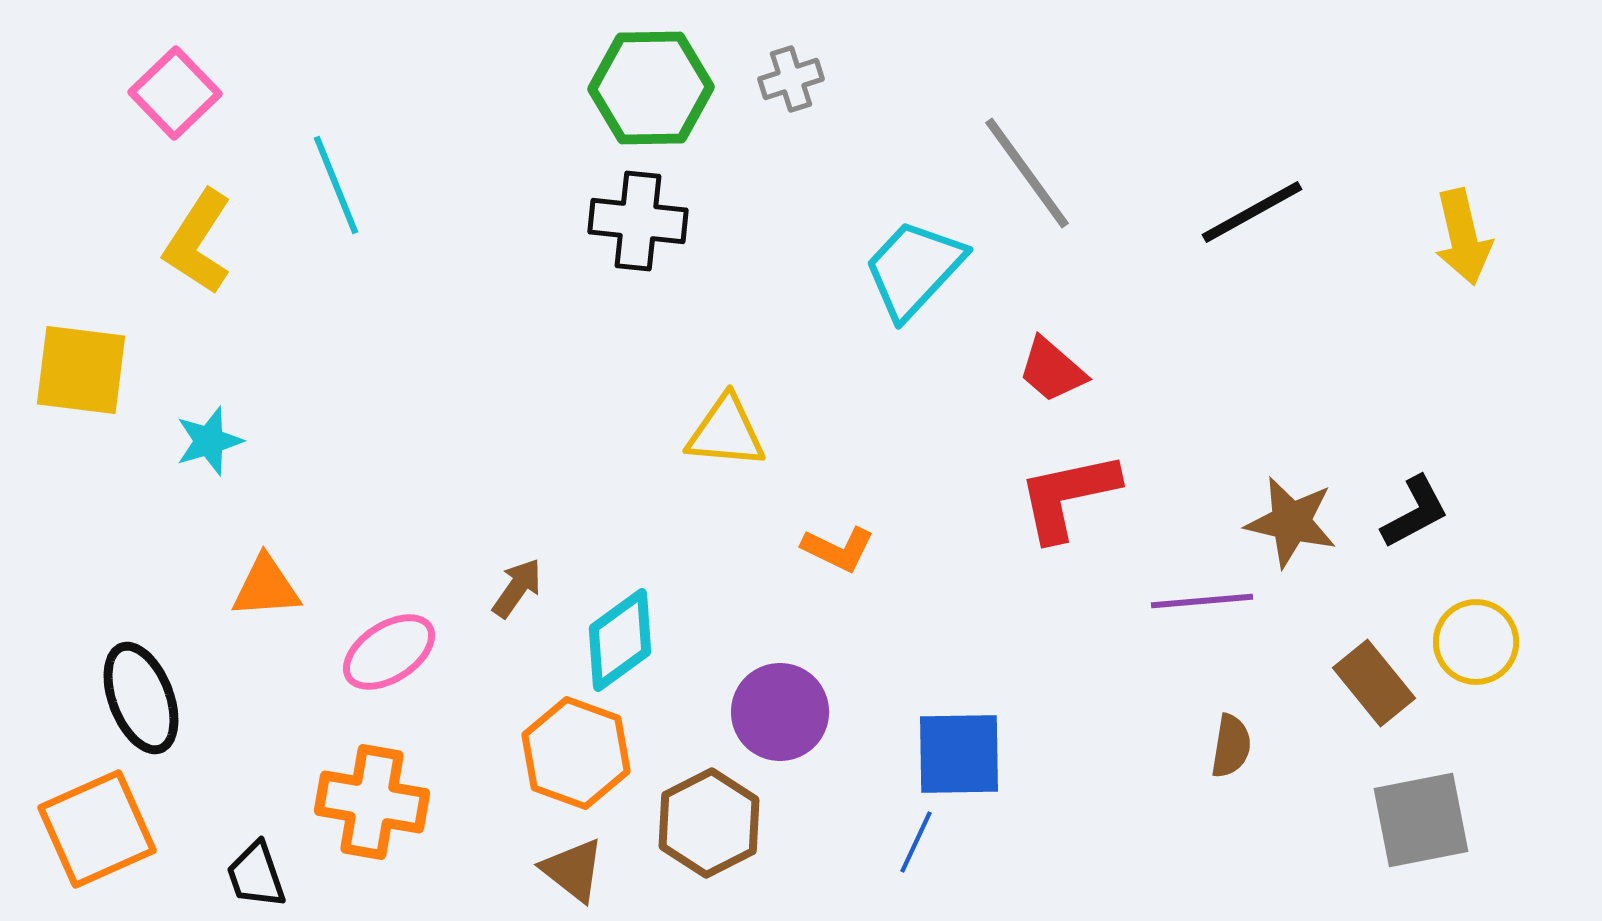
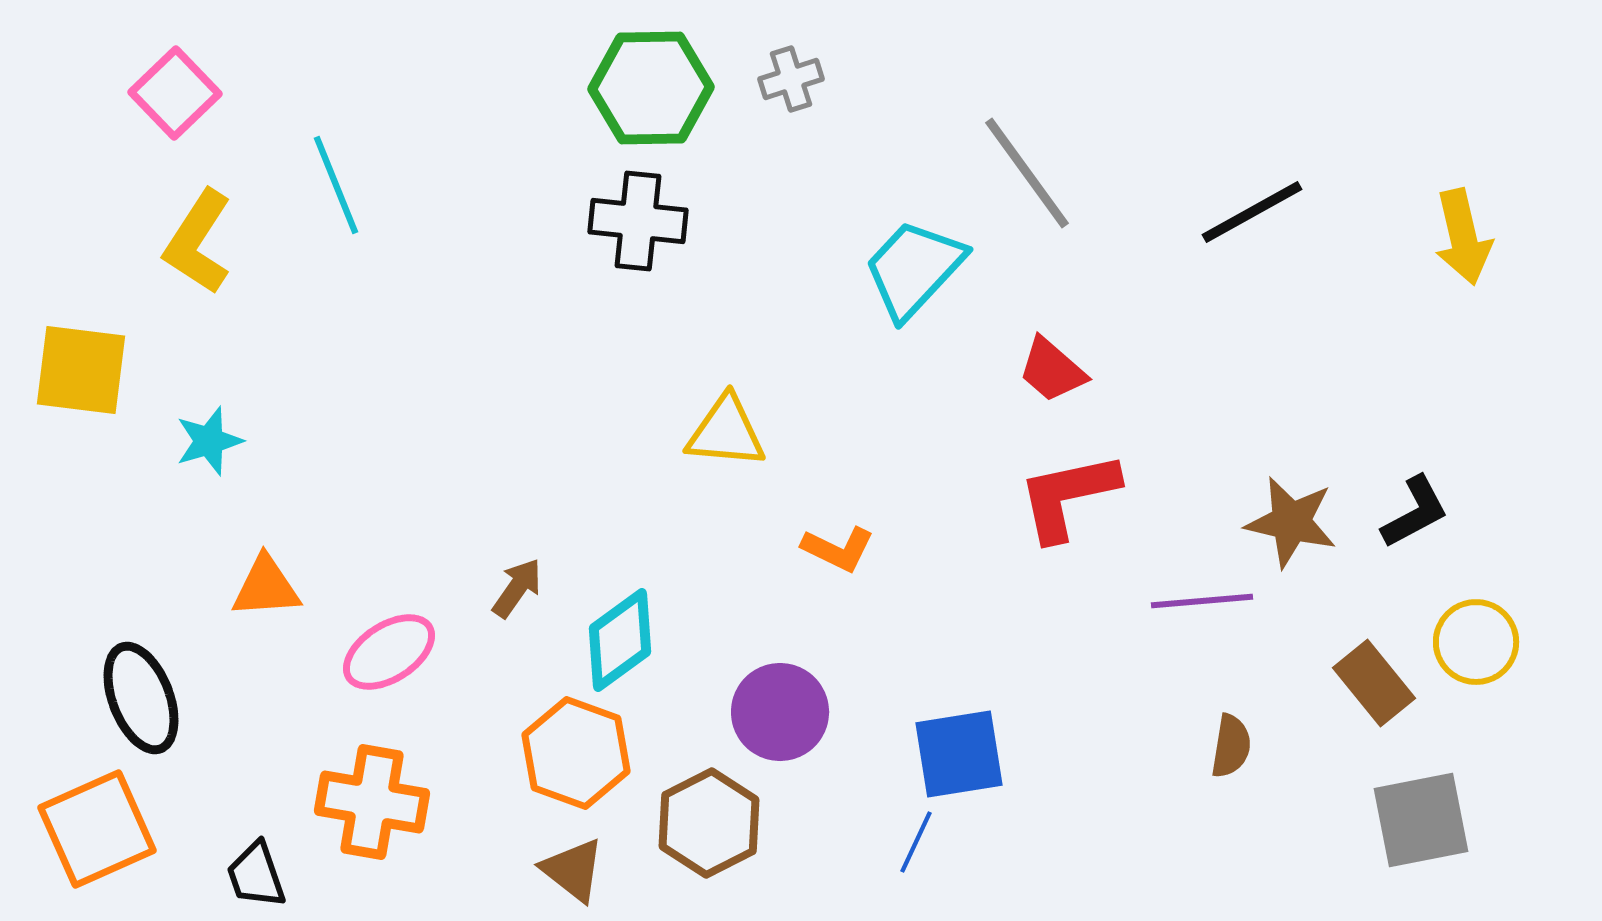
blue square: rotated 8 degrees counterclockwise
